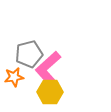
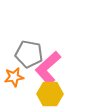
gray pentagon: rotated 24 degrees clockwise
yellow hexagon: moved 2 px down
